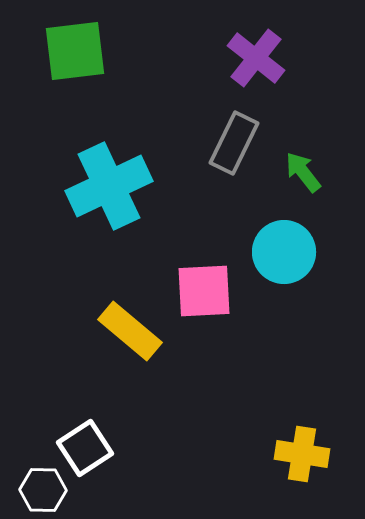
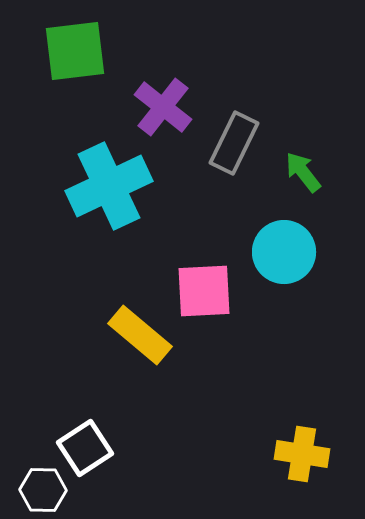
purple cross: moved 93 px left, 49 px down
yellow rectangle: moved 10 px right, 4 px down
